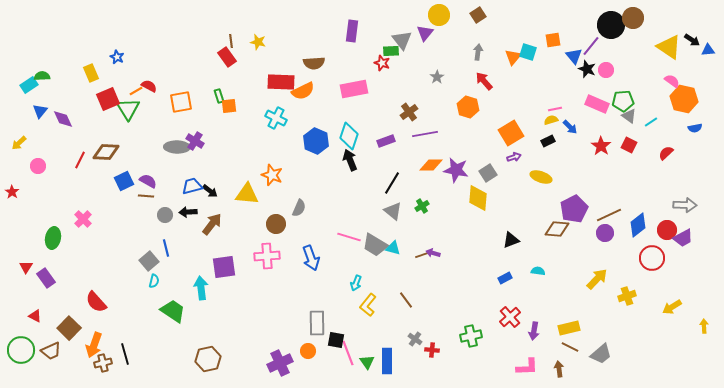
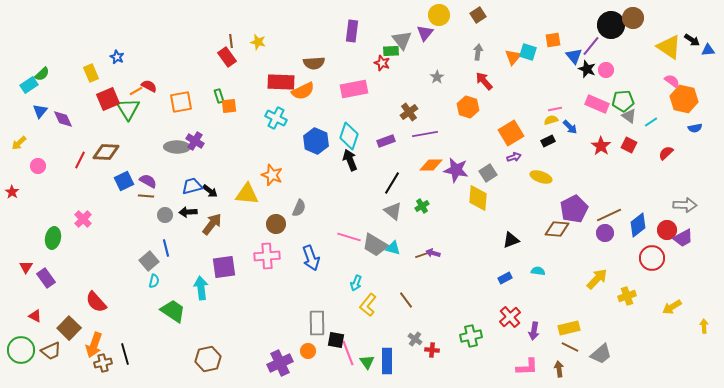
green semicircle at (42, 76): moved 2 px up; rotated 140 degrees clockwise
